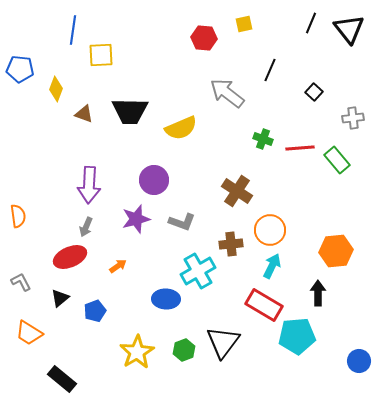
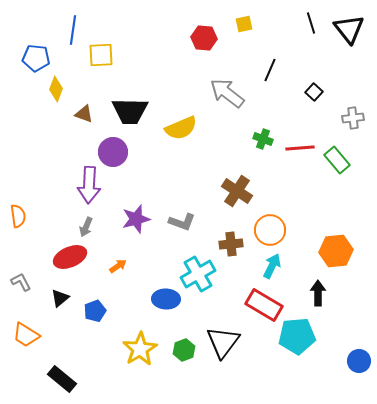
black line at (311, 23): rotated 40 degrees counterclockwise
blue pentagon at (20, 69): moved 16 px right, 11 px up
purple circle at (154, 180): moved 41 px left, 28 px up
cyan cross at (198, 271): moved 3 px down
orange trapezoid at (29, 333): moved 3 px left, 2 px down
yellow star at (137, 352): moved 3 px right, 3 px up
